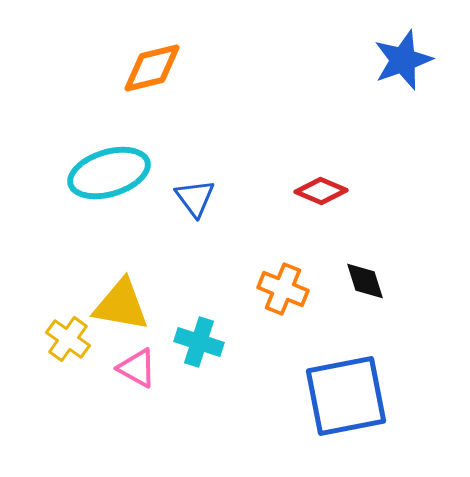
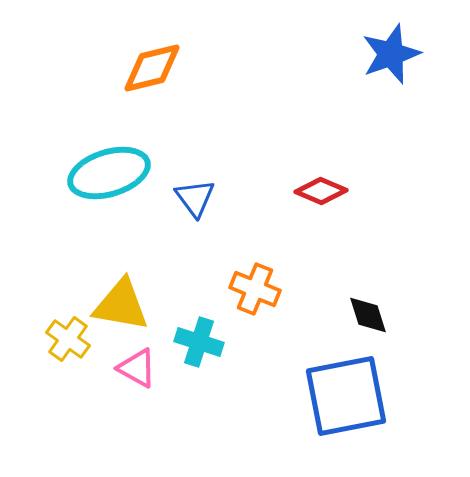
blue star: moved 12 px left, 6 px up
black diamond: moved 3 px right, 34 px down
orange cross: moved 28 px left
